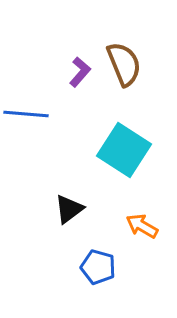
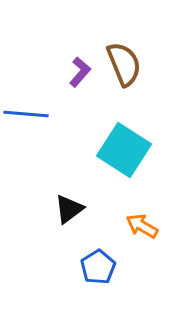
blue pentagon: rotated 24 degrees clockwise
